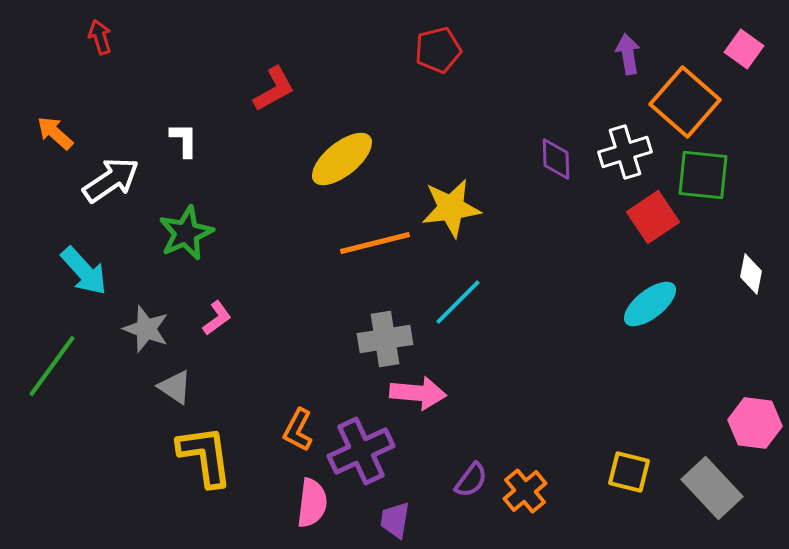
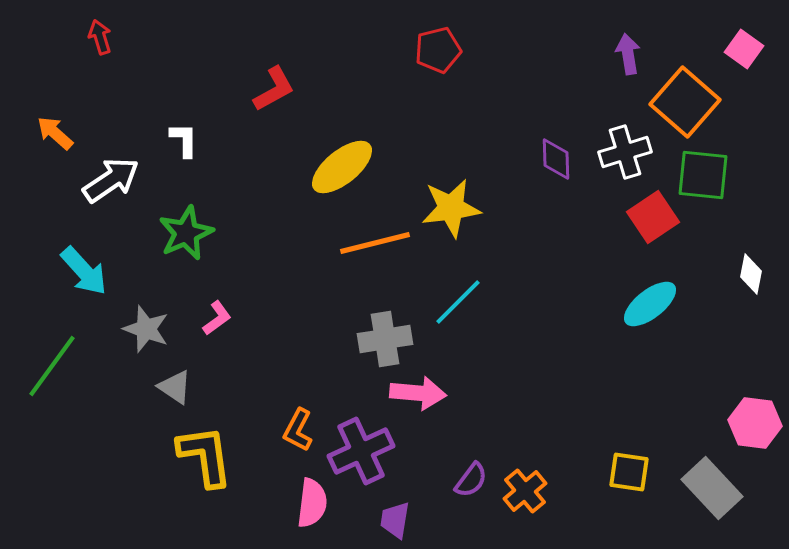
yellow ellipse: moved 8 px down
yellow square: rotated 6 degrees counterclockwise
